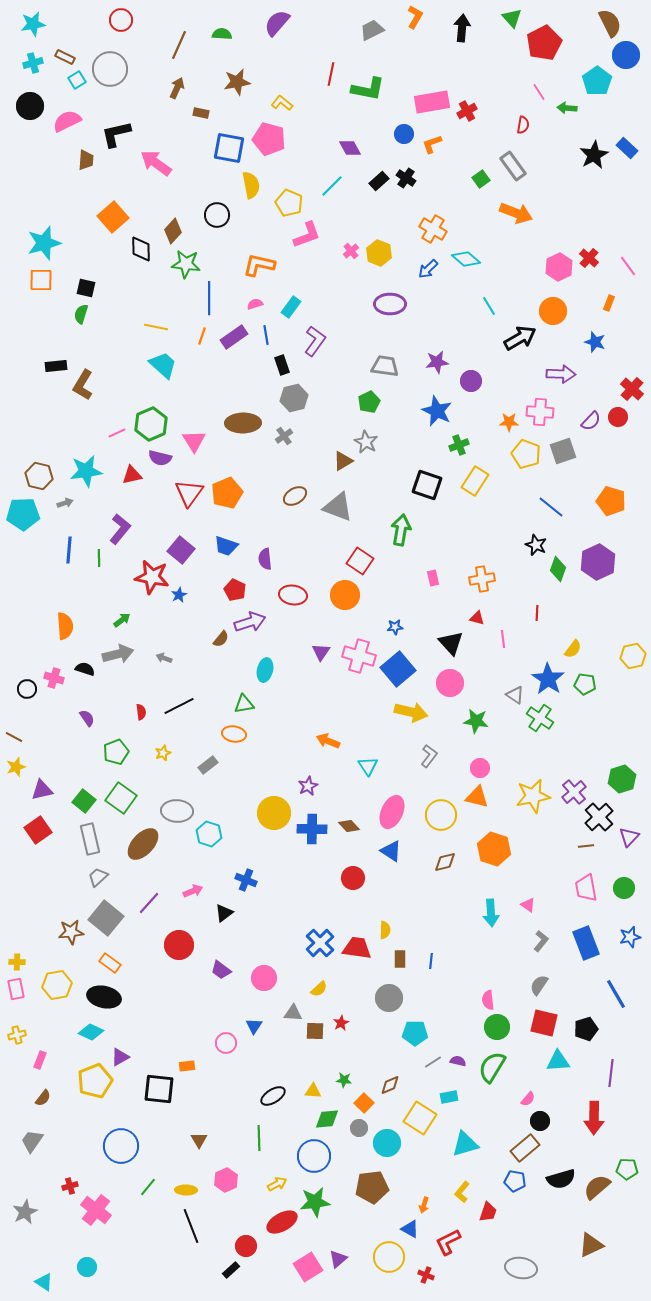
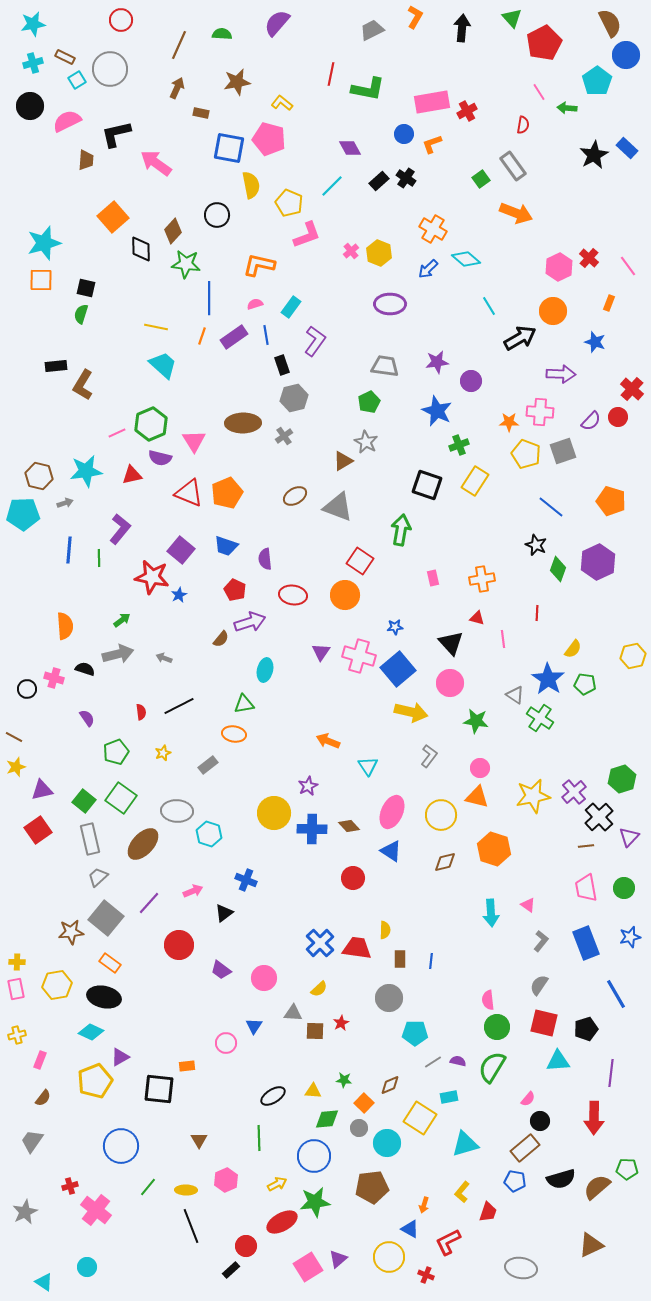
red triangle at (189, 493): rotated 44 degrees counterclockwise
